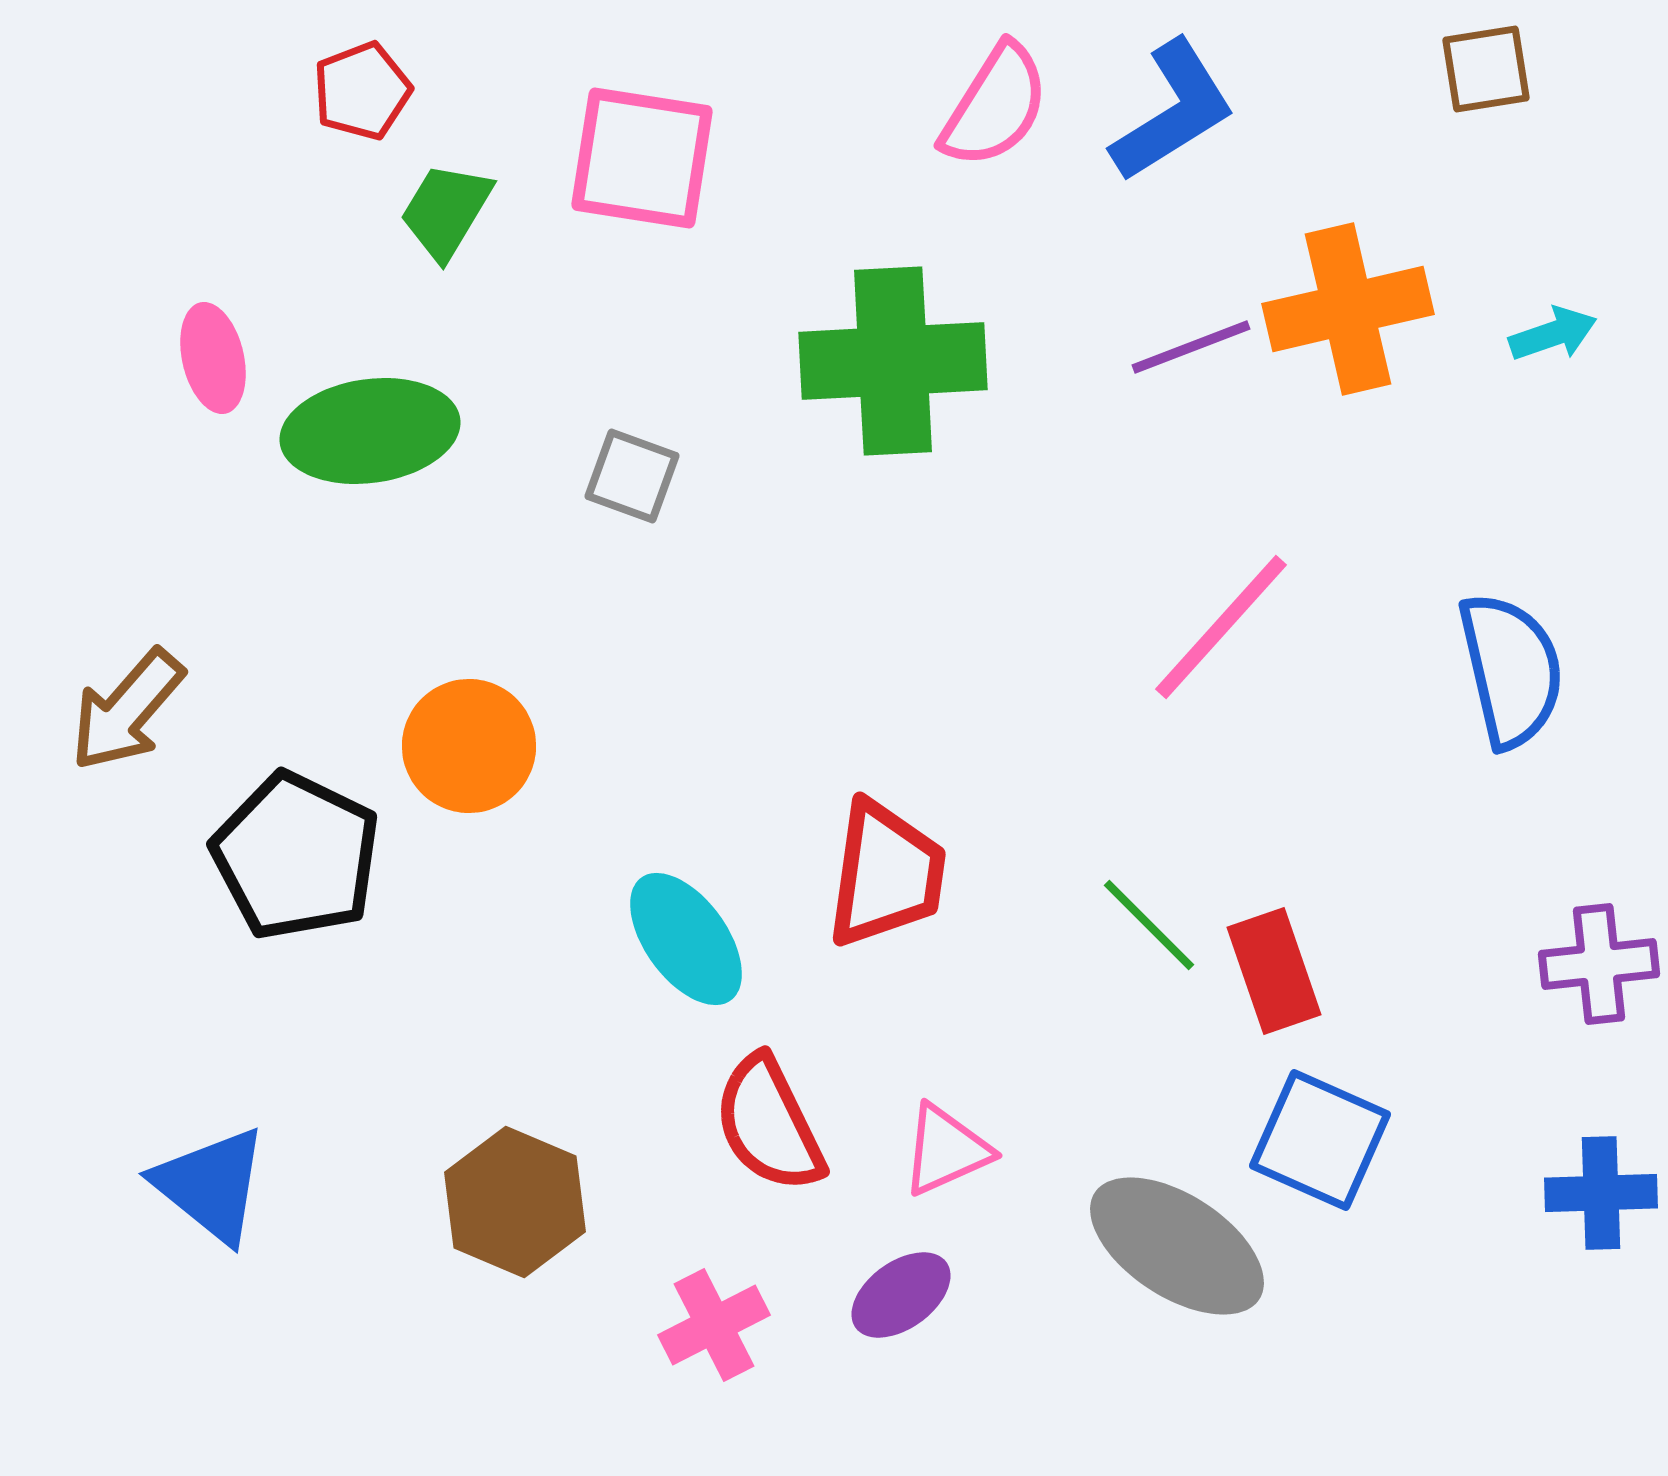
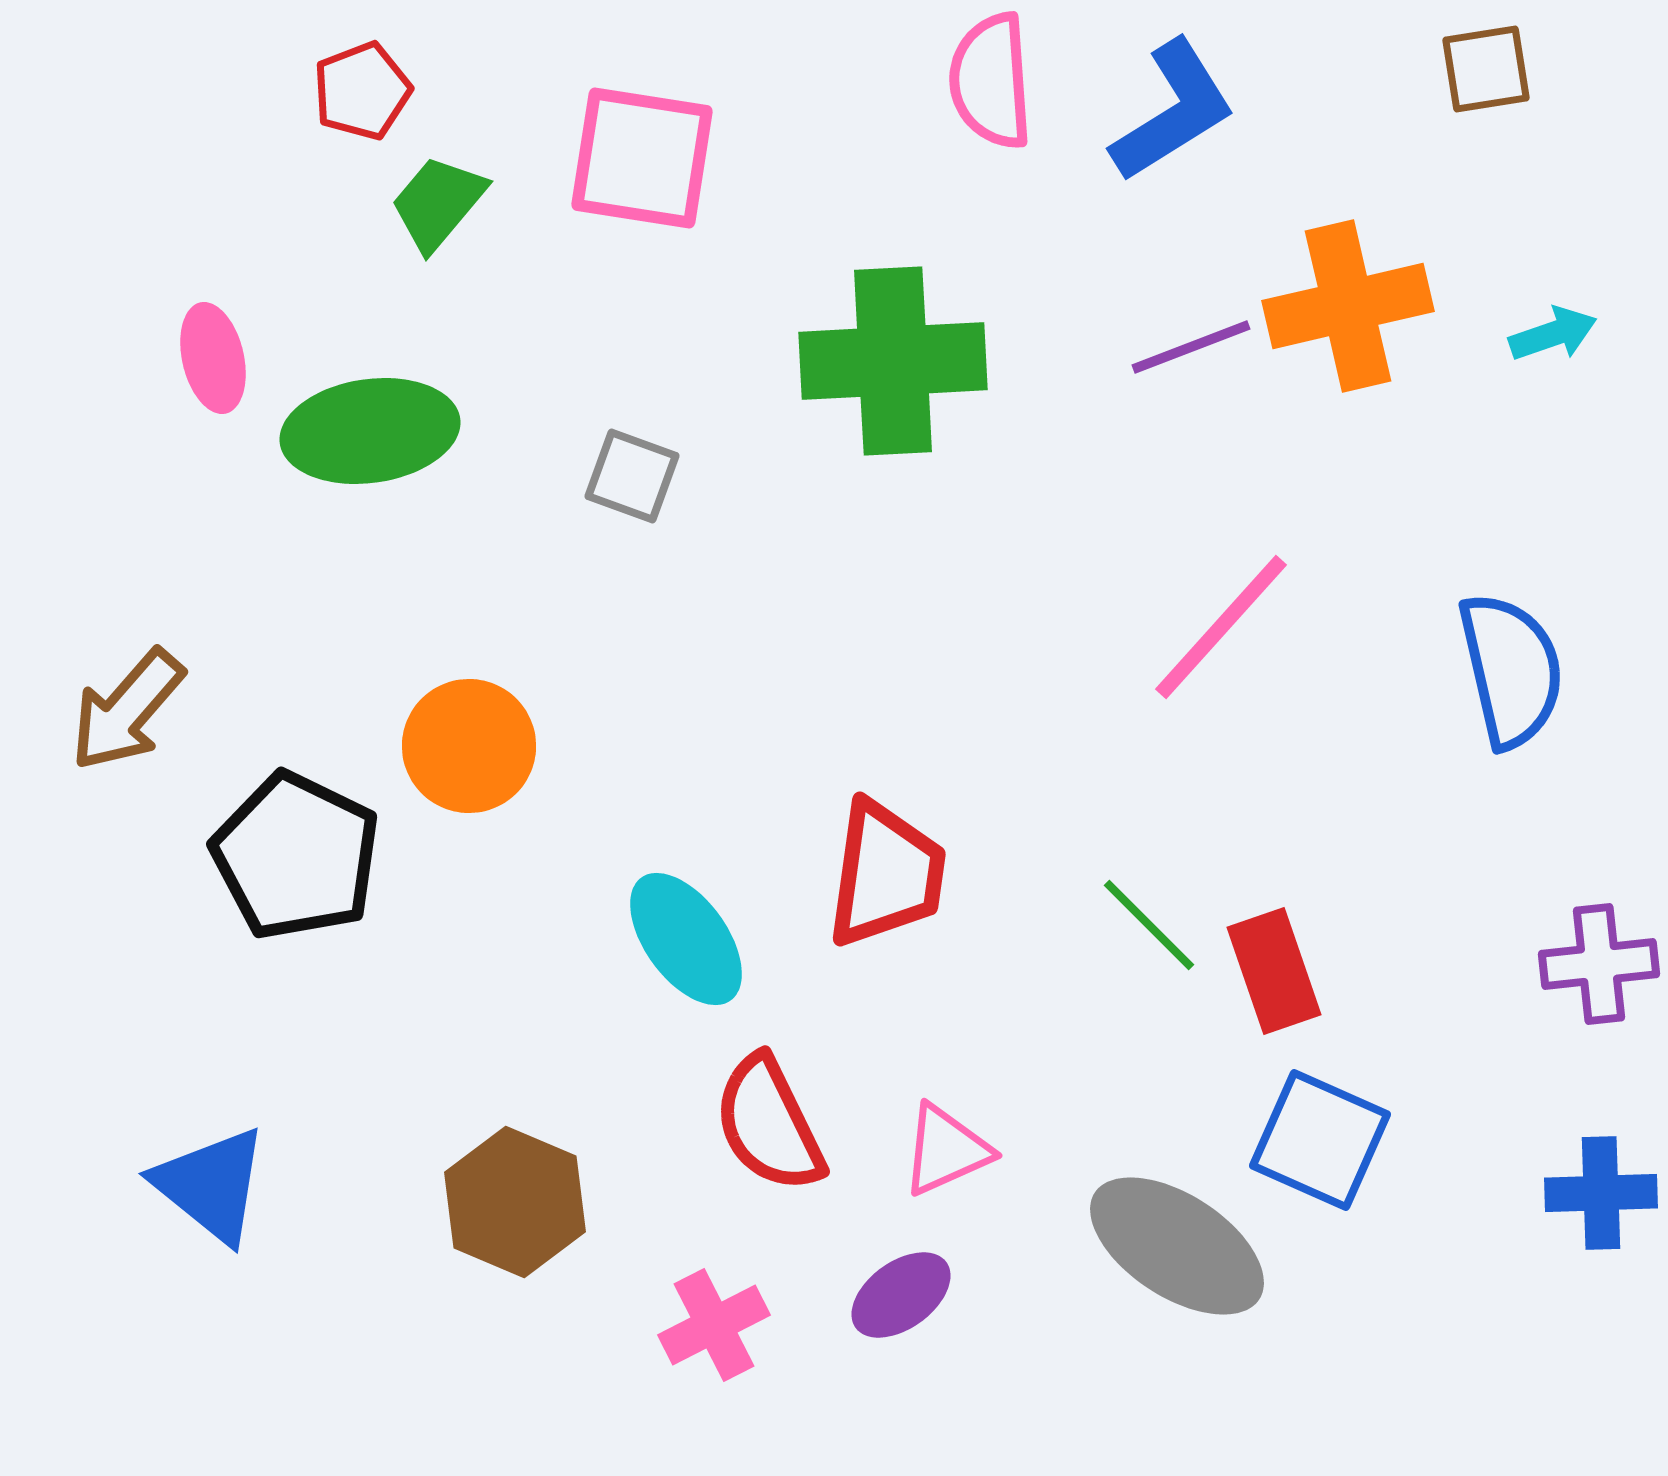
pink semicircle: moved 4 px left, 25 px up; rotated 144 degrees clockwise
green trapezoid: moved 8 px left, 8 px up; rotated 9 degrees clockwise
orange cross: moved 3 px up
